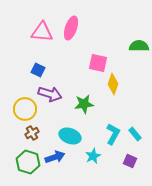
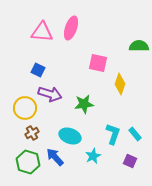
yellow diamond: moved 7 px right
yellow circle: moved 1 px up
cyan L-shape: rotated 10 degrees counterclockwise
blue arrow: rotated 114 degrees counterclockwise
